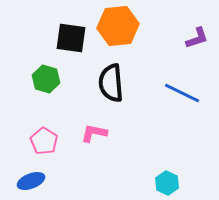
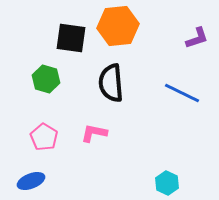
pink pentagon: moved 4 px up
